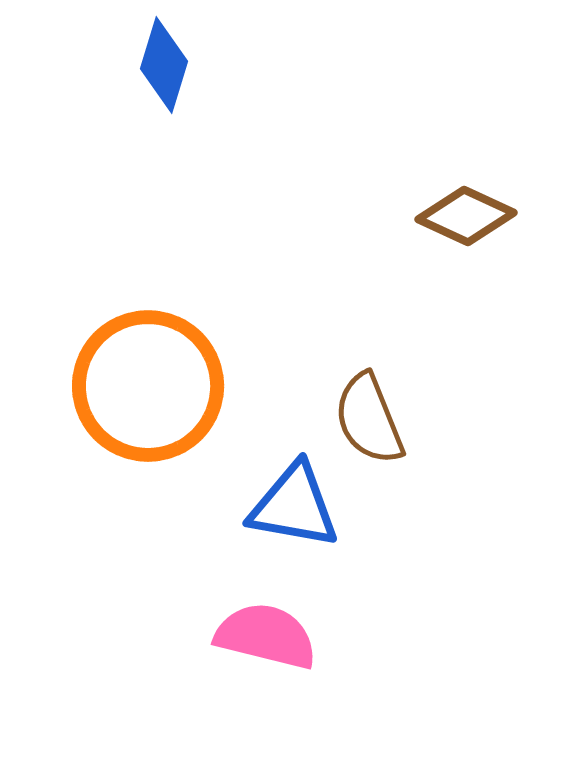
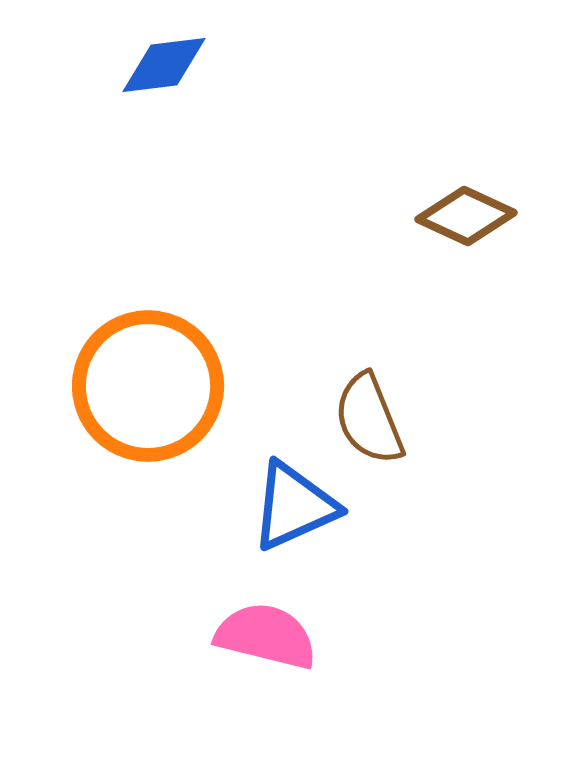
blue diamond: rotated 66 degrees clockwise
blue triangle: rotated 34 degrees counterclockwise
